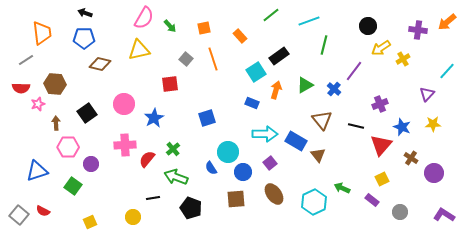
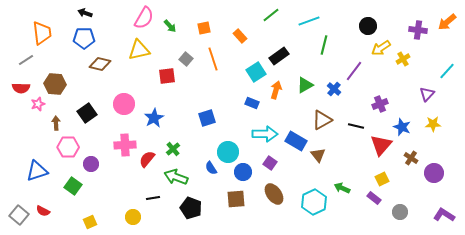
red square at (170, 84): moved 3 px left, 8 px up
brown triangle at (322, 120): rotated 40 degrees clockwise
purple square at (270, 163): rotated 16 degrees counterclockwise
purple rectangle at (372, 200): moved 2 px right, 2 px up
